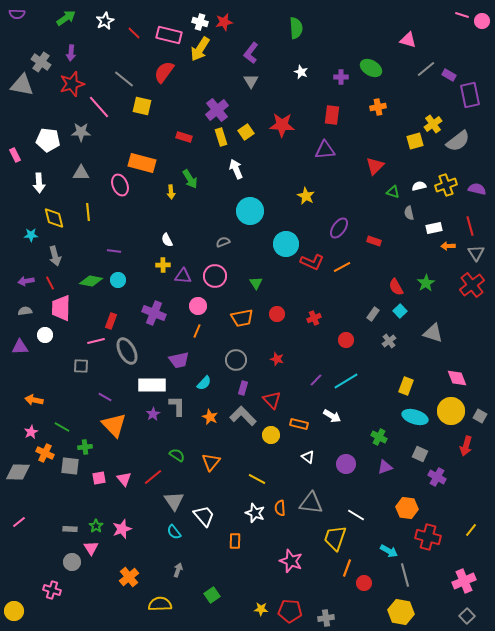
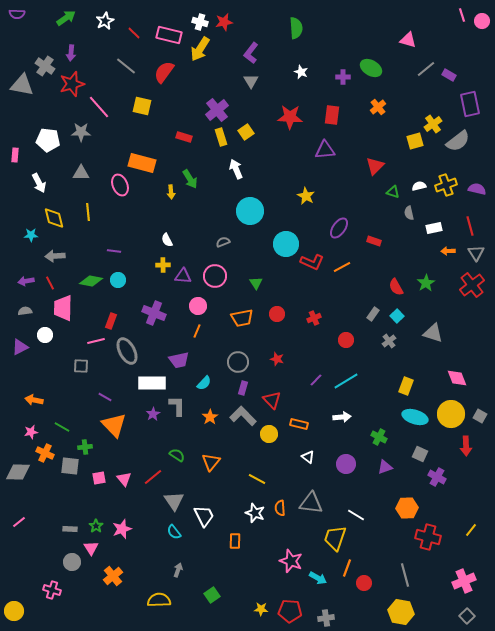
pink line at (462, 15): rotated 56 degrees clockwise
gray cross at (41, 62): moved 4 px right, 4 px down
purple cross at (341, 77): moved 2 px right
gray line at (124, 79): moved 2 px right, 13 px up
purple rectangle at (470, 95): moved 9 px down
orange cross at (378, 107): rotated 28 degrees counterclockwise
red star at (282, 125): moved 8 px right, 8 px up
pink rectangle at (15, 155): rotated 32 degrees clockwise
white arrow at (39, 183): rotated 24 degrees counterclockwise
orange arrow at (448, 246): moved 5 px down
gray arrow at (55, 256): rotated 102 degrees clockwise
pink trapezoid at (61, 308): moved 2 px right
cyan square at (400, 311): moved 3 px left, 5 px down
purple triangle at (20, 347): rotated 24 degrees counterclockwise
gray circle at (236, 360): moved 2 px right, 2 px down
white rectangle at (152, 385): moved 2 px up
yellow circle at (451, 411): moved 3 px down
white arrow at (332, 416): moved 10 px right, 1 px down; rotated 36 degrees counterclockwise
orange star at (210, 417): rotated 14 degrees clockwise
pink star at (31, 432): rotated 16 degrees clockwise
yellow circle at (271, 435): moved 2 px left, 1 px up
red arrow at (466, 446): rotated 18 degrees counterclockwise
orange hexagon at (407, 508): rotated 10 degrees counterclockwise
white trapezoid at (204, 516): rotated 15 degrees clockwise
cyan arrow at (389, 551): moved 71 px left, 27 px down
orange cross at (129, 577): moved 16 px left, 1 px up
yellow semicircle at (160, 604): moved 1 px left, 4 px up
